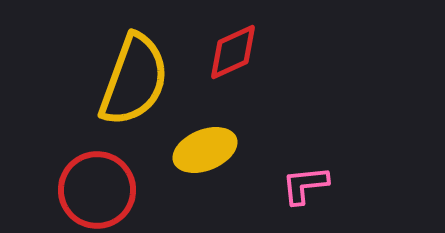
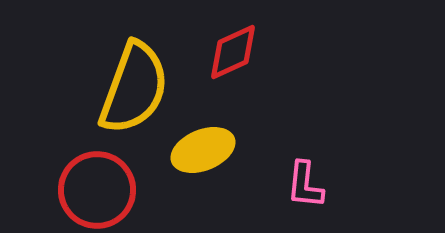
yellow semicircle: moved 8 px down
yellow ellipse: moved 2 px left
pink L-shape: rotated 78 degrees counterclockwise
